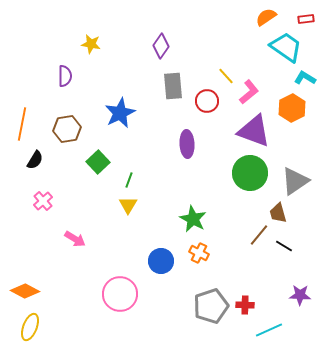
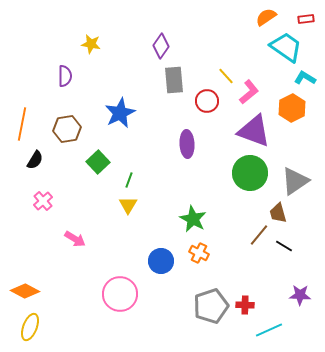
gray rectangle: moved 1 px right, 6 px up
